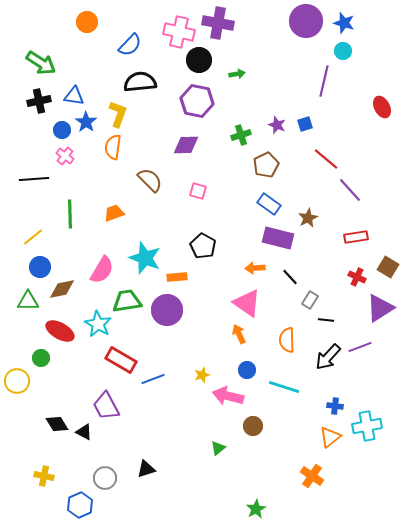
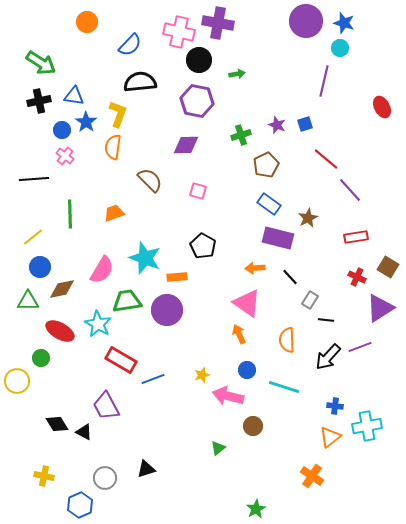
cyan circle at (343, 51): moved 3 px left, 3 px up
